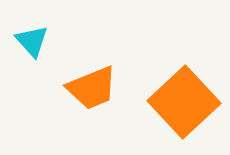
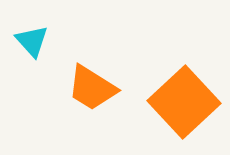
orange trapezoid: rotated 54 degrees clockwise
